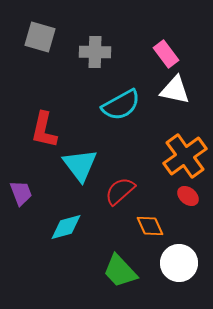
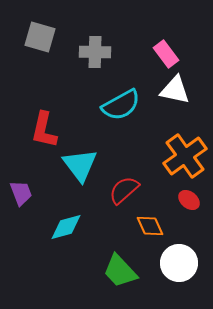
red semicircle: moved 4 px right, 1 px up
red ellipse: moved 1 px right, 4 px down
